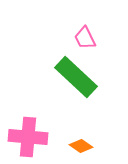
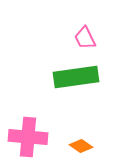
green rectangle: rotated 51 degrees counterclockwise
